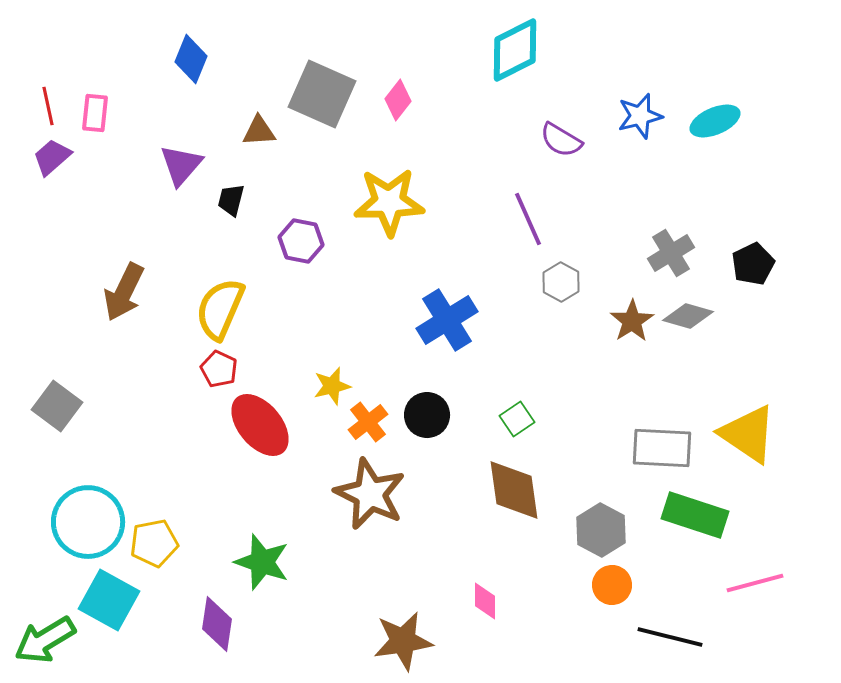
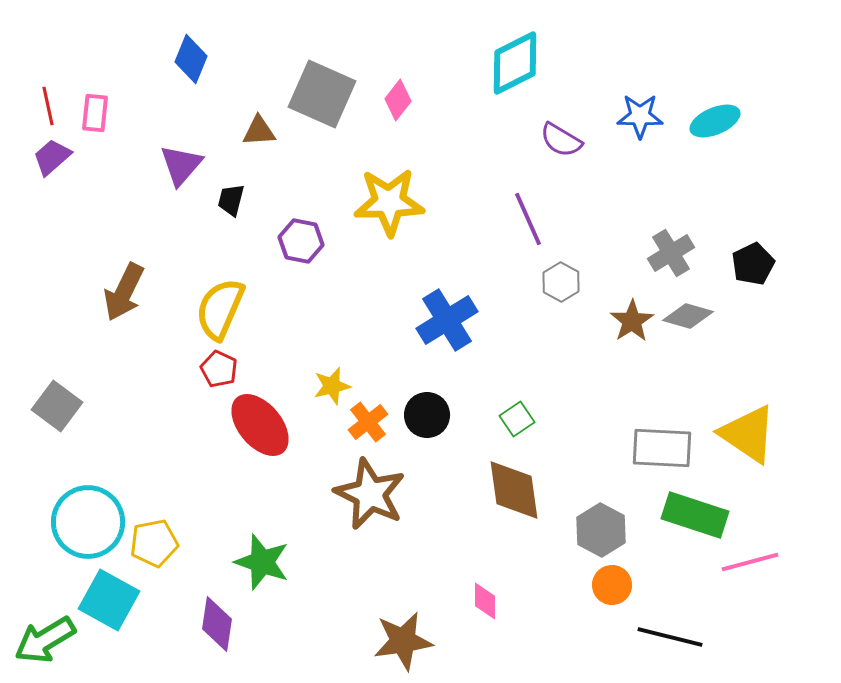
cyan diamond at (515, 50): moved 13 px down
blue star at (640, 116): rotated 15 degrees clockwise
pink line at (755, 583): moved 5 px left, 21 px up
